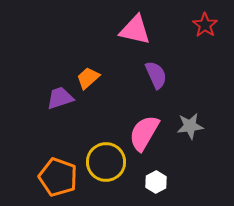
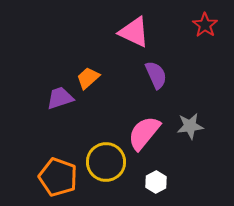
pink triangle: moved 1 px left, 2 px down; rotated 12 degrees clockwise
pink semicircle: rotated 9 degrees clockwise
